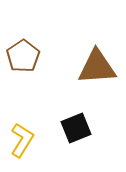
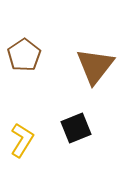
brown pentagon: moved 1 px right, 1 px up
brown triangle: moved 2 px left, 1 px up; rotated 48 degrees counterclockwise
